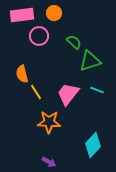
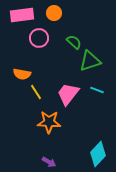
pink circle: moved 2 px down
orange semicircle: rotated 66 degrees counterclockwise
cyan diamond: moved 5 px right, 9 px down
